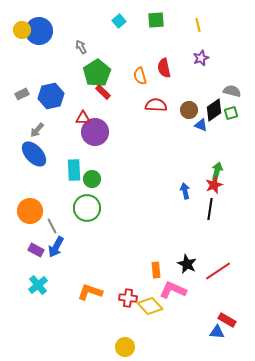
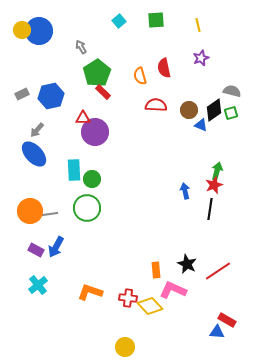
gray line at (52, 226): moved 2 px left, 12 px up; rotated 70 degrees counterclockwise
